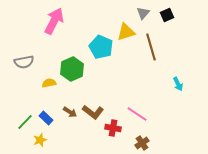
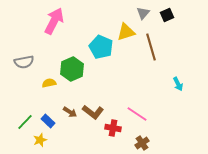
blue rectangle: moved 2 px right, 3 px down
